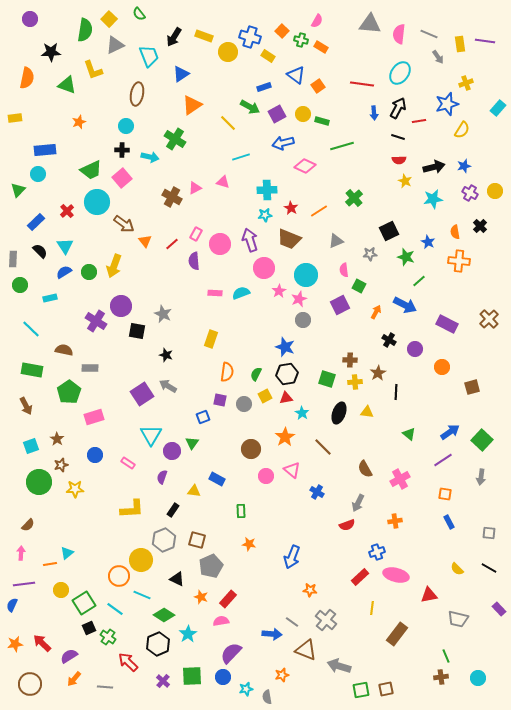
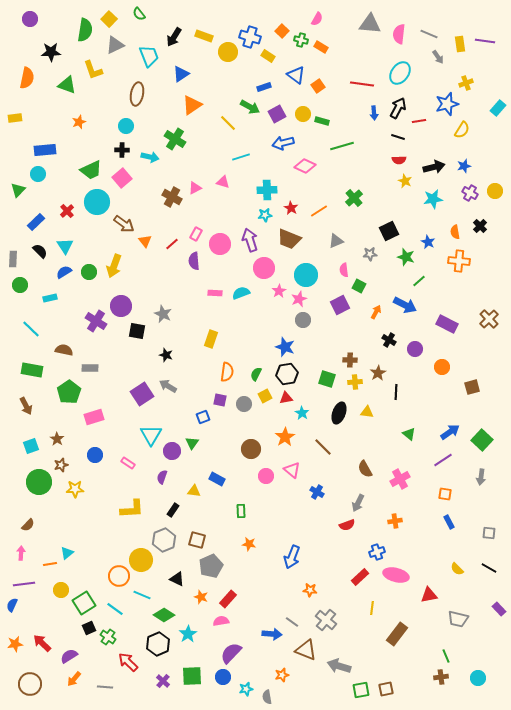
pink semicircle at (317, 21): moved 2 px up
